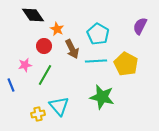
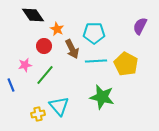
cyan pentagon: moved 4 px left, 1 px up; rotated 30 degrees counterclockwise
green line: rotated 10 degrees clockwise
